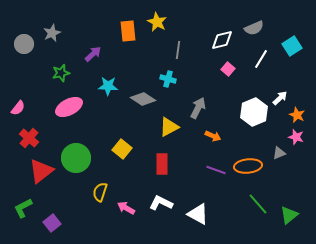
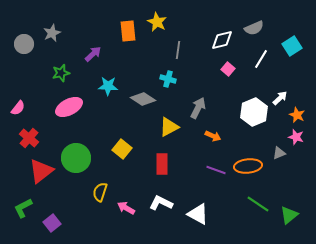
green line: rotated 15 degrees counterclockwise
